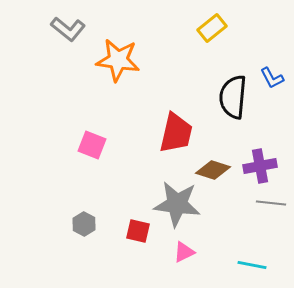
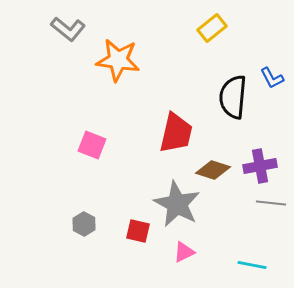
gray star: rotated 21 degrees clockwise
